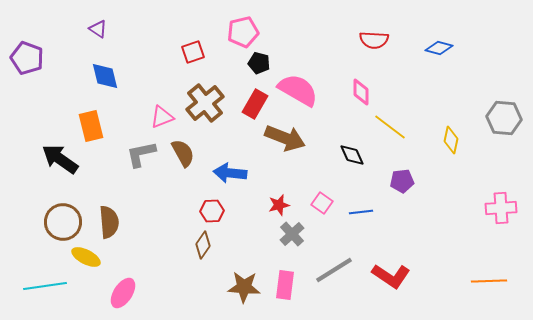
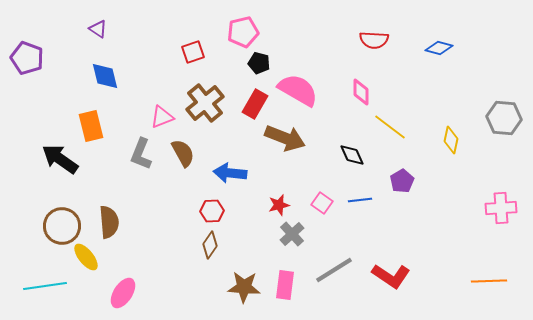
gray L-shape at (141, 154): rotated 56 degrees counterclockwise
purple pentagon at (402, 181): rotated 25 degrees counterclockwise
blue line at (361, 212): moved 1 px left, 12 px up
brown circle at (63, 222): moved 1 px left, 4 px down
brown diamond at (203, 245): moved 7 px right
yellow ellipse at (86, 257): rotated 24 degrees clockwise
